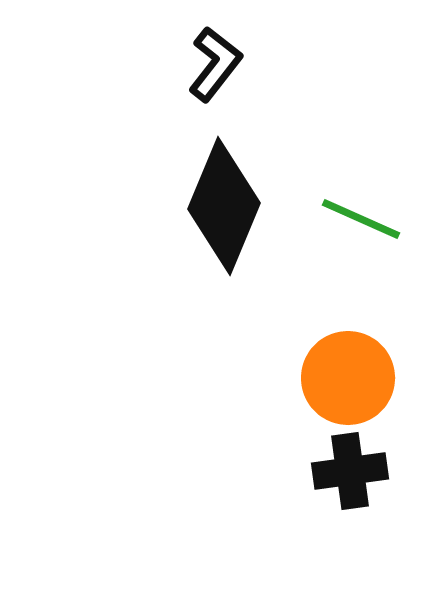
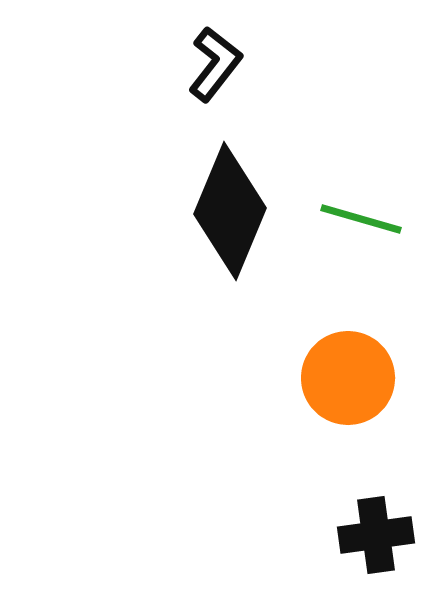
black diamond: moved 6 px right, 5 px down
green line: rotated 8 degrees counterclockwise
black cross: moved 26 px right, 64 px down
